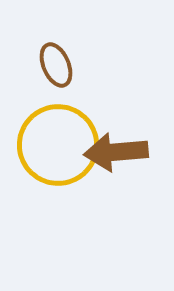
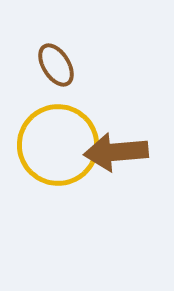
brown ellipse: rotated 9 degrees counterclockwise
